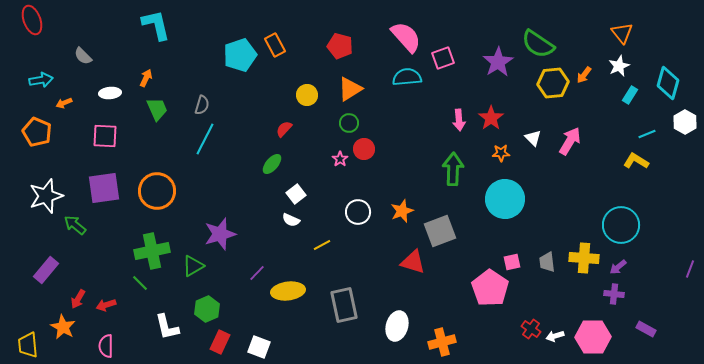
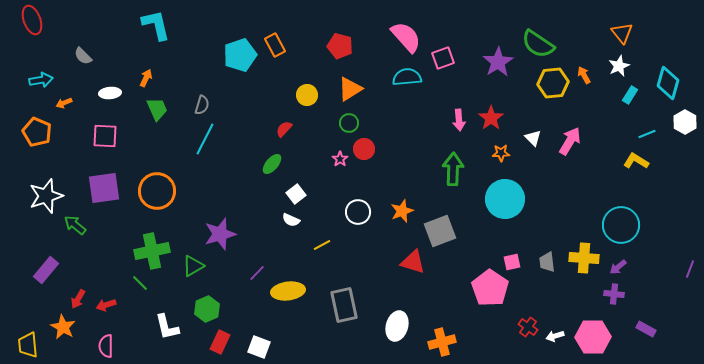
orange arrow at (584, 75): rotated 114 degrees clockwise
red cross at (531, 329): moved 3 px left, 2 px up
